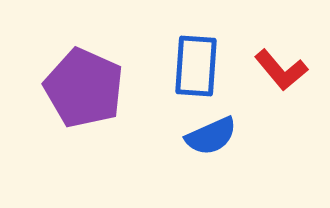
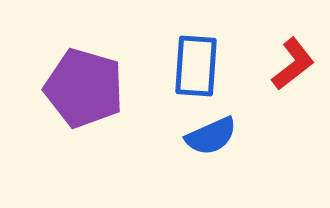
red L-shape: moved 12 px right, 6 px up; rotated 88 degrees counterclockwise
purple pentagon: rotated 8 degrees counterclockwise
